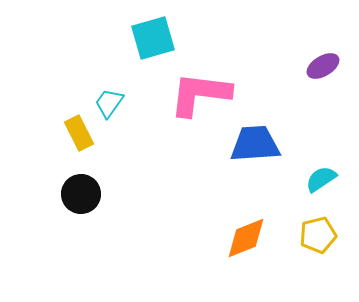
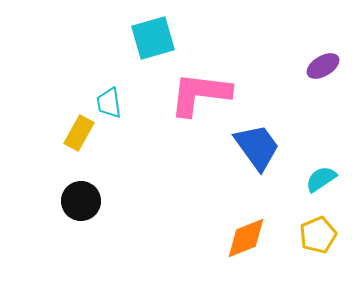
cyan trapezoid: rotated 44 degrees counterclockwise
yellow rectangle: rotated 56 degrees clockwise
blue trapezoid: moved 2 px right, 3 px down; rotated 58 degrees clockwise
black circle: moved 7 px down
yellow pentagon: rotated 9 degrees counterclockwise
